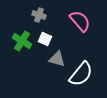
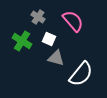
gray cross: moved 1 px left, 2 px down; rotated 16 degrees clockwise
pink semicircle: moved 7 px left
white square: moved 4 px right
gray triangle: moved 1 px left, 1 px up
